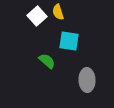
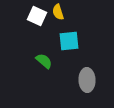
white square: rotated 24 degrees counterclockwise
cyan square: rotated 15 degrees counterclockwise
green semicircle: moved 3 px left
